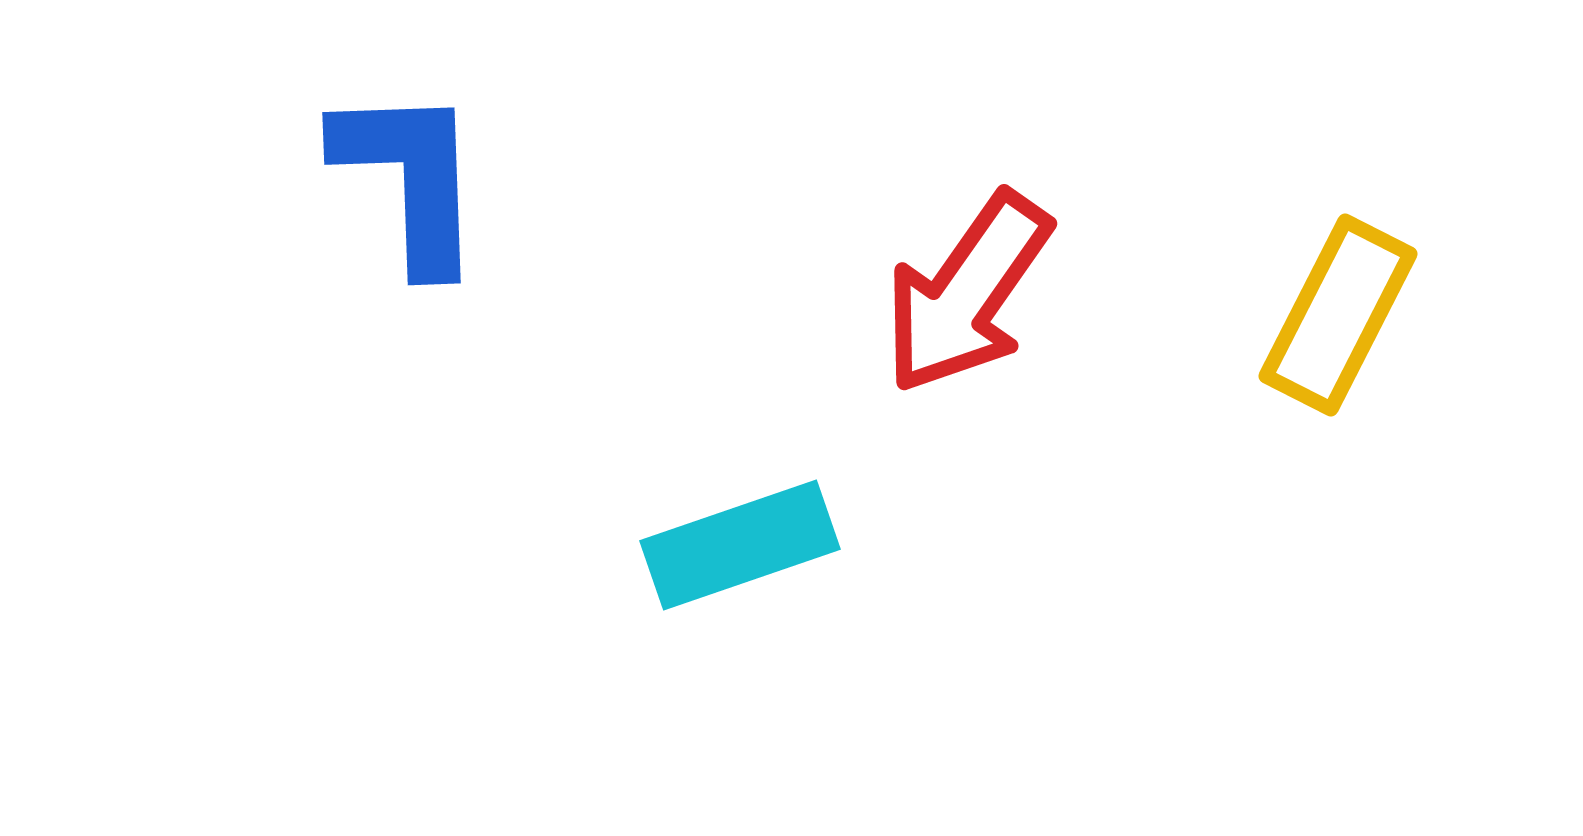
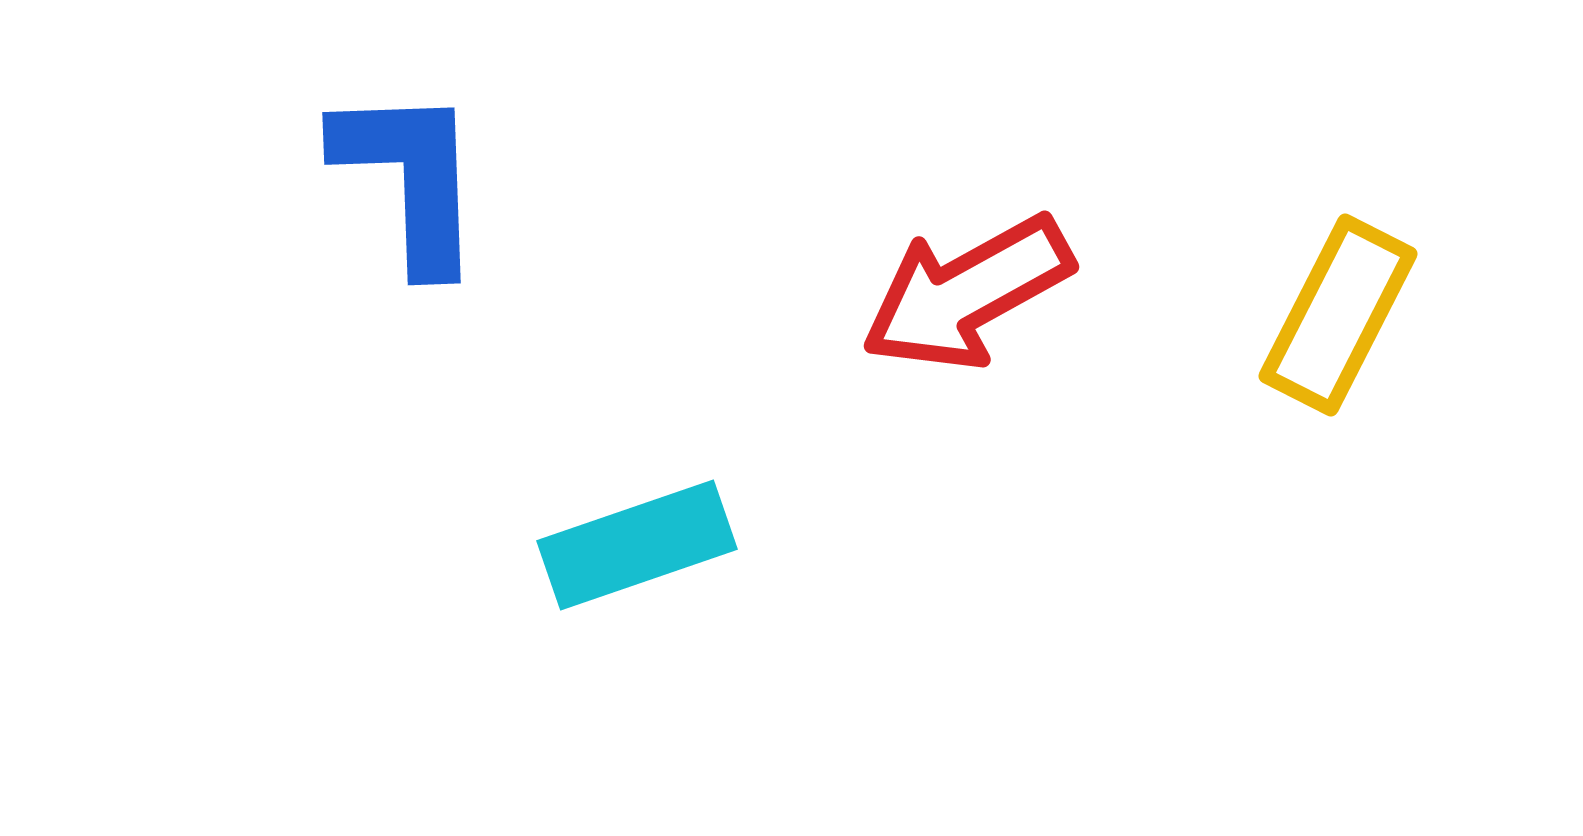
red arrow: rotated 26 degrees clockwise
cyan rectangle: moved 103 px left
